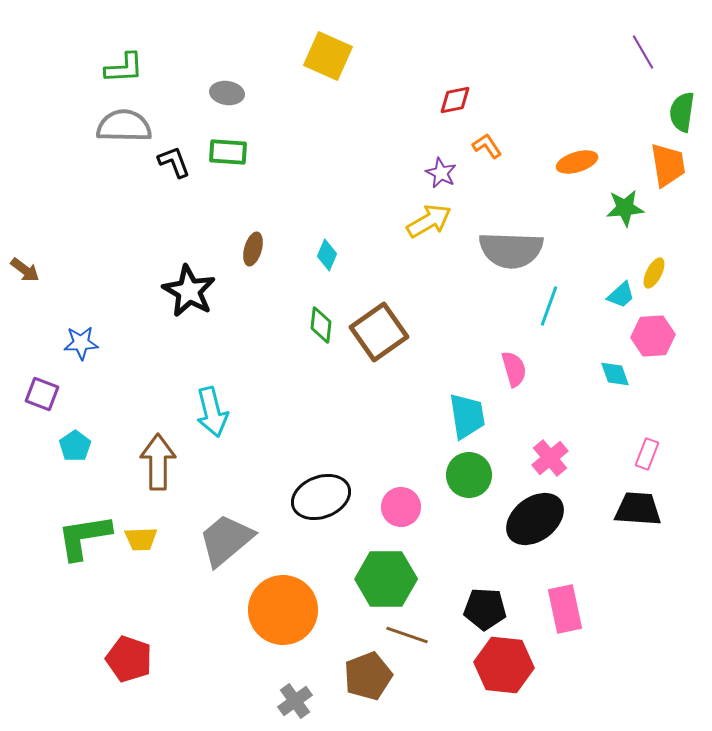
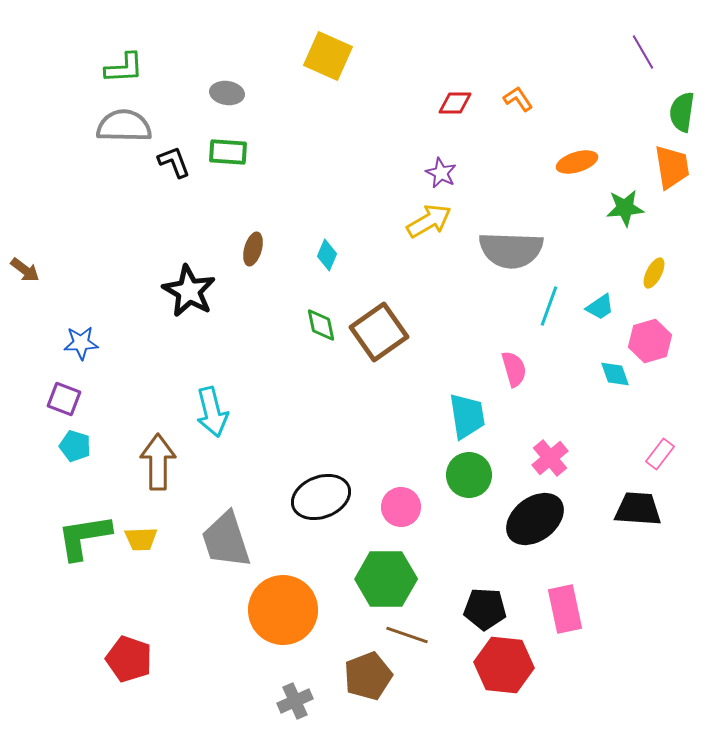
red diamond at (455, 100): moved 3 px down; rotated 12 degrees clockwise
orange L-shape at (487, 146): moved 31 px right, 47 px up
orange trapezoid at (668, 165): moved 4 px right, 2 px down
cyan trapezoid at (621, 295): moved 21 px left, 12 px down; rotated 8 degrees clockwise
green diamond at (321, 325): rotated 18 degrees counterclockwise
pink hexagon at (653, 336): moved 3 px left, 5 px down; rotated 12 degrees counterclockwise
purple square at (42, 394): moved 22 px right, 5 px down
cyan pentagon at (75, 446): rotated 20 degrees counterclockwise
pink rectangle at (647, 454): moved 13 px right; rotated 16 degrees clockwise
gray trapezoid at (226, 540): rotated 68 degrees counterclockwise
gray cross at (295, 701): rotated 12 degrees clockwise
